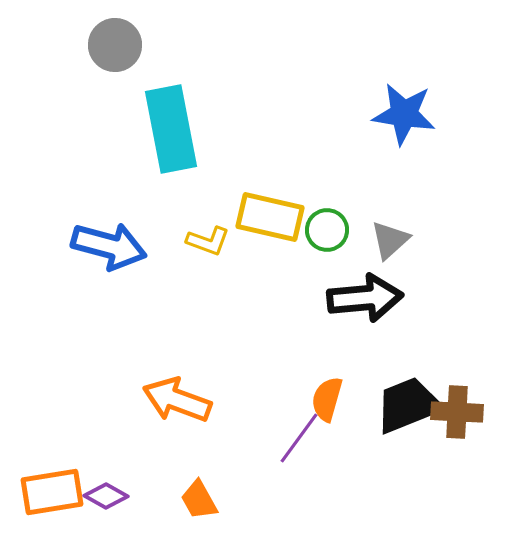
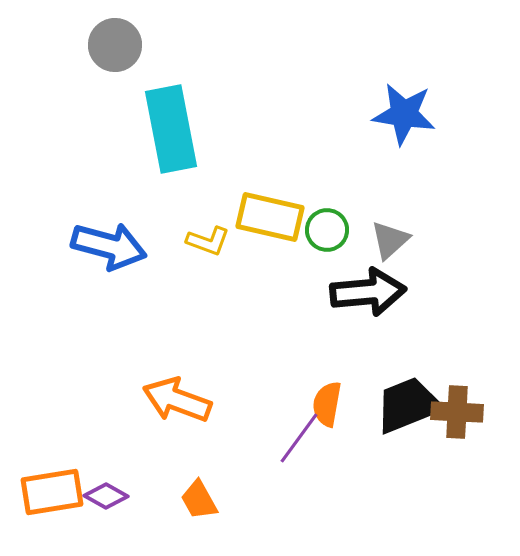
black arrow: moved 3 px right, 6 px up
orange semicircle: moved 5 px down; rotated 6 degrees counterclockwise
